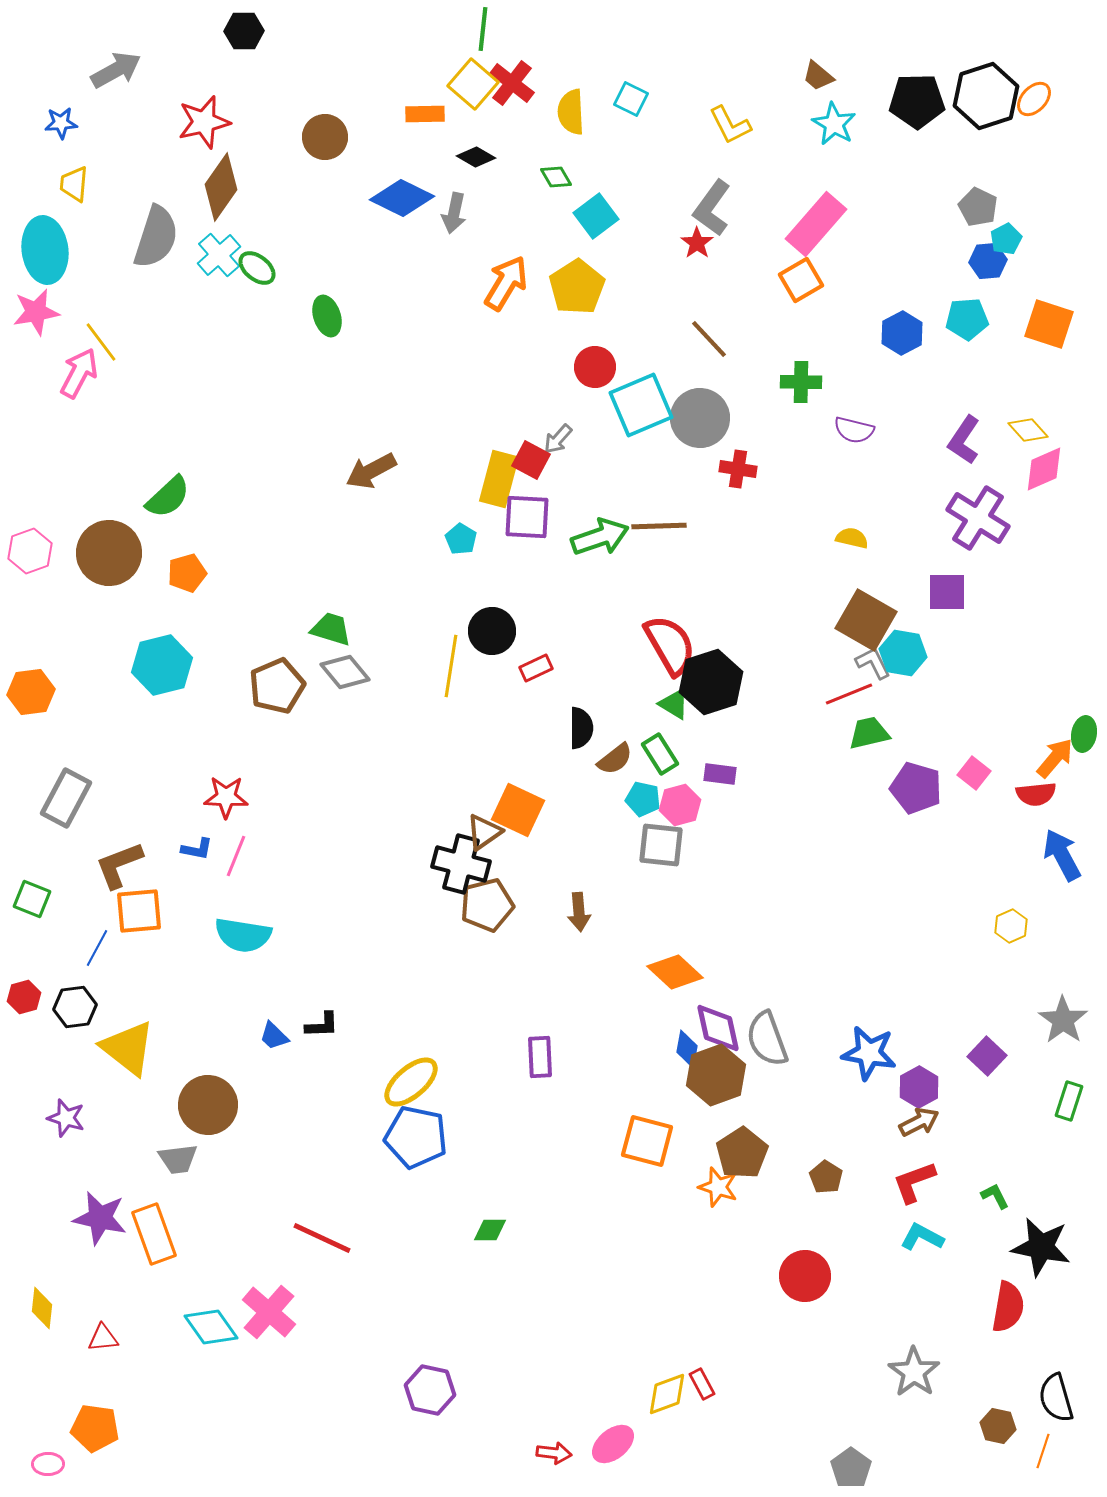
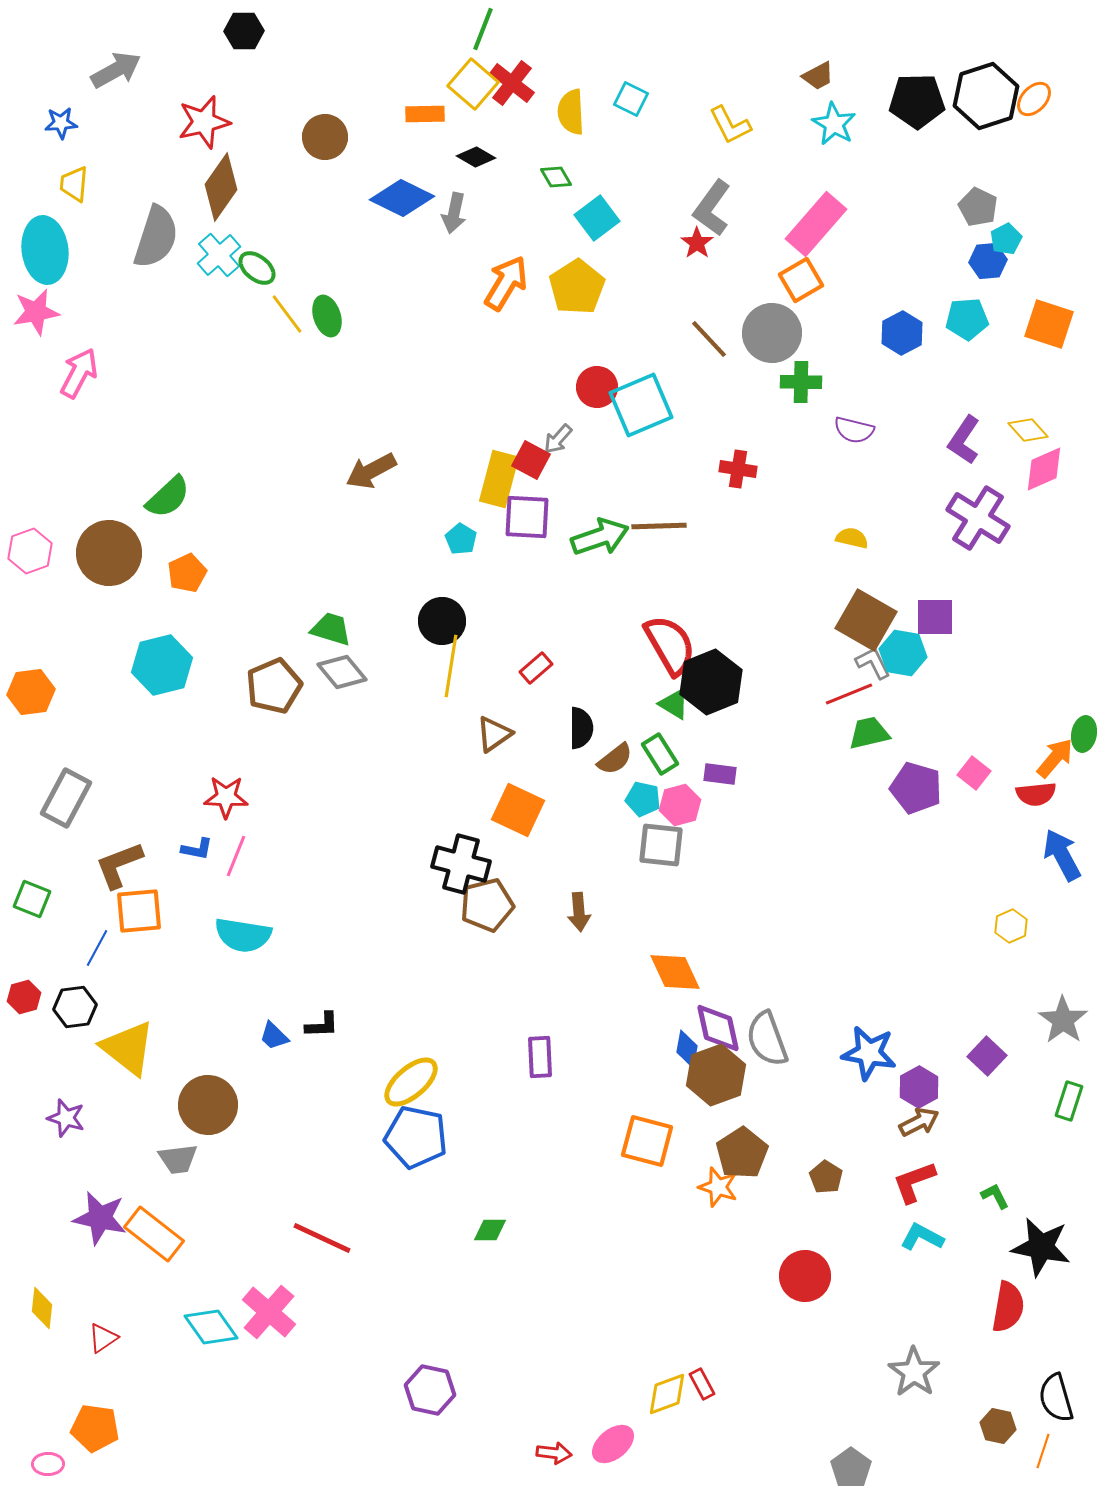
green line at (483, 29): rotated 15 degrees clockwise
brown trapezoid at (818, 76): rotated 68 degrees counterclockwise
cyan square at (596, 216): moved 1 px right, 2 px down
yellow line at (101, 342): moved 186 px right, 28 px up
red circle at (595, 367): moved 2 px right, 20 px down
gray circle at (700, 418): moved 72 px right, 85 px up
orange pentagon at (187, 573): rotated 9 degrees counterclockwise
purple square at (947, 592): moved 12 px left, 25 px down
black circle at (492, 631): moved 50 px left, 10 px up
red rectangle at (536, 668): rotated 16 degrees counterclockwise
gray diamond at (345, 672): moved 3 px left
black hexagon at (711, 682): rotated 4 degrees counterclockwise
brown pentagon at (277, 686): moved 3 px left
brown triangle at (484, 832): moved 10 px right, 98 px up
orange diamond at (675, 972): rotated 22 degrees clockwise
orange rectangle at (154, 1234): rotated 32 degrees counterclockwise
red triangle at (103, 1338): rotated 28 degrees counterclockwise
